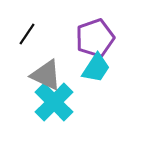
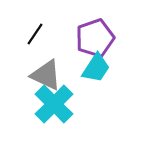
black line: moved 8 px right
cyan cross: moved 2 px down
